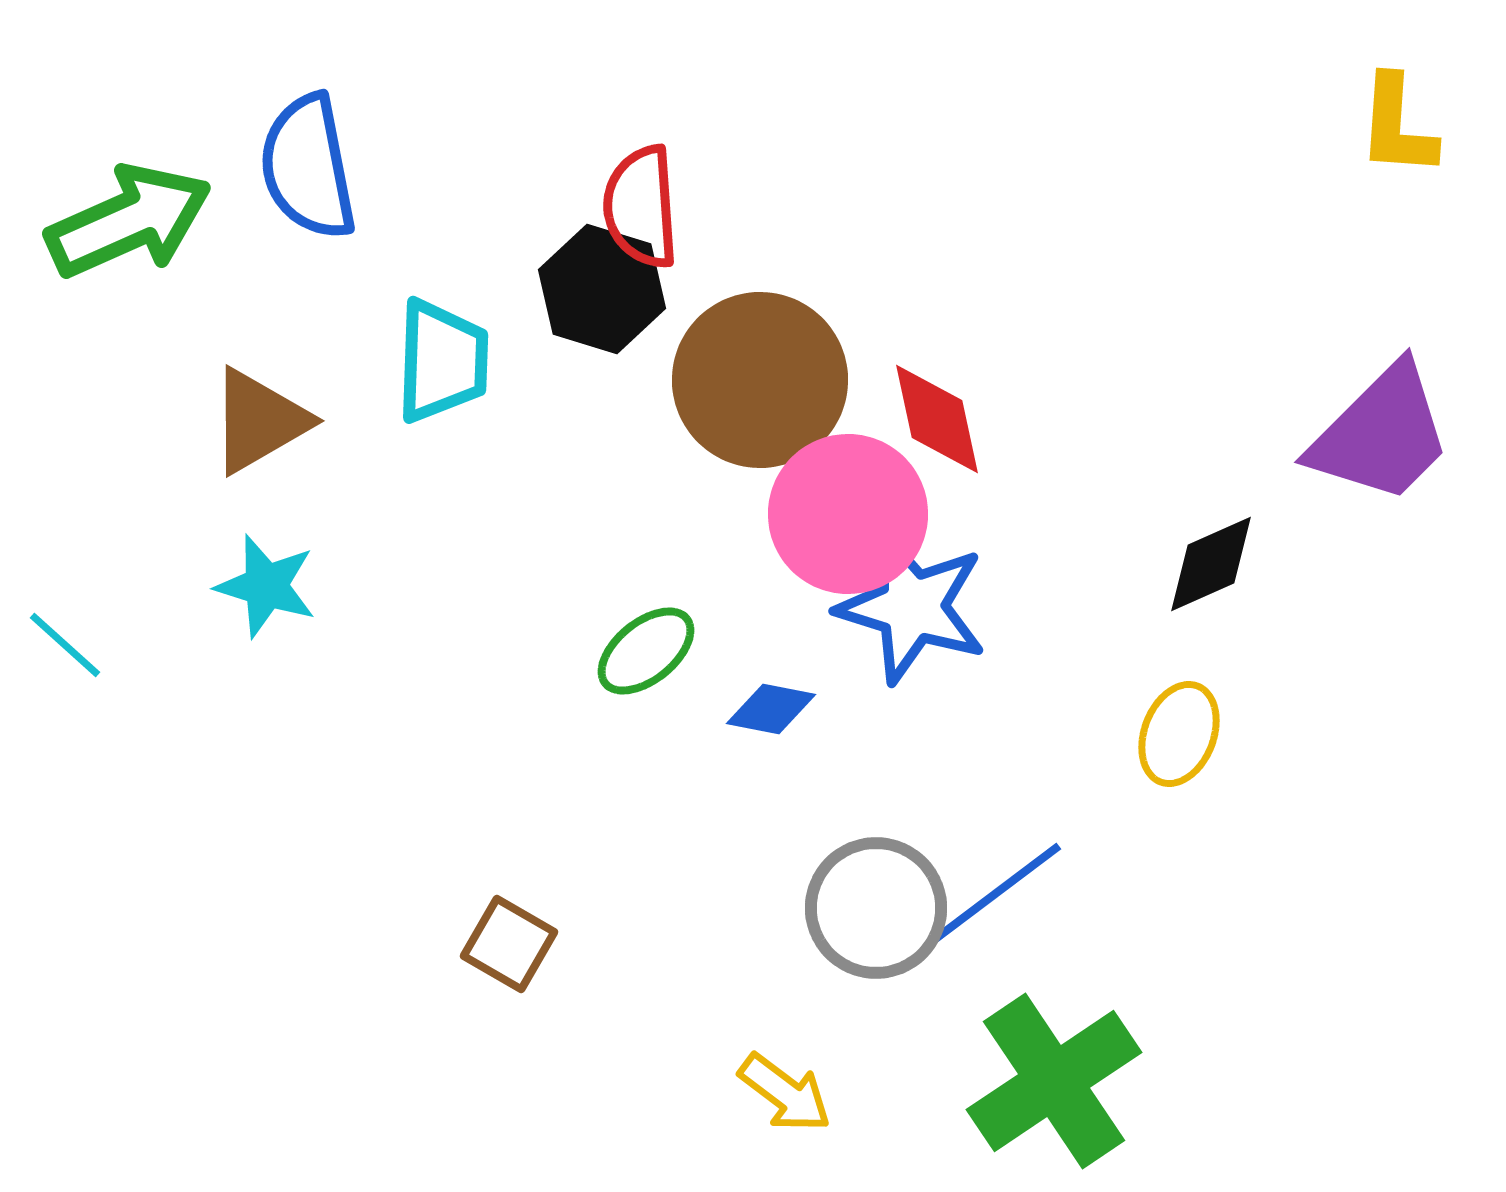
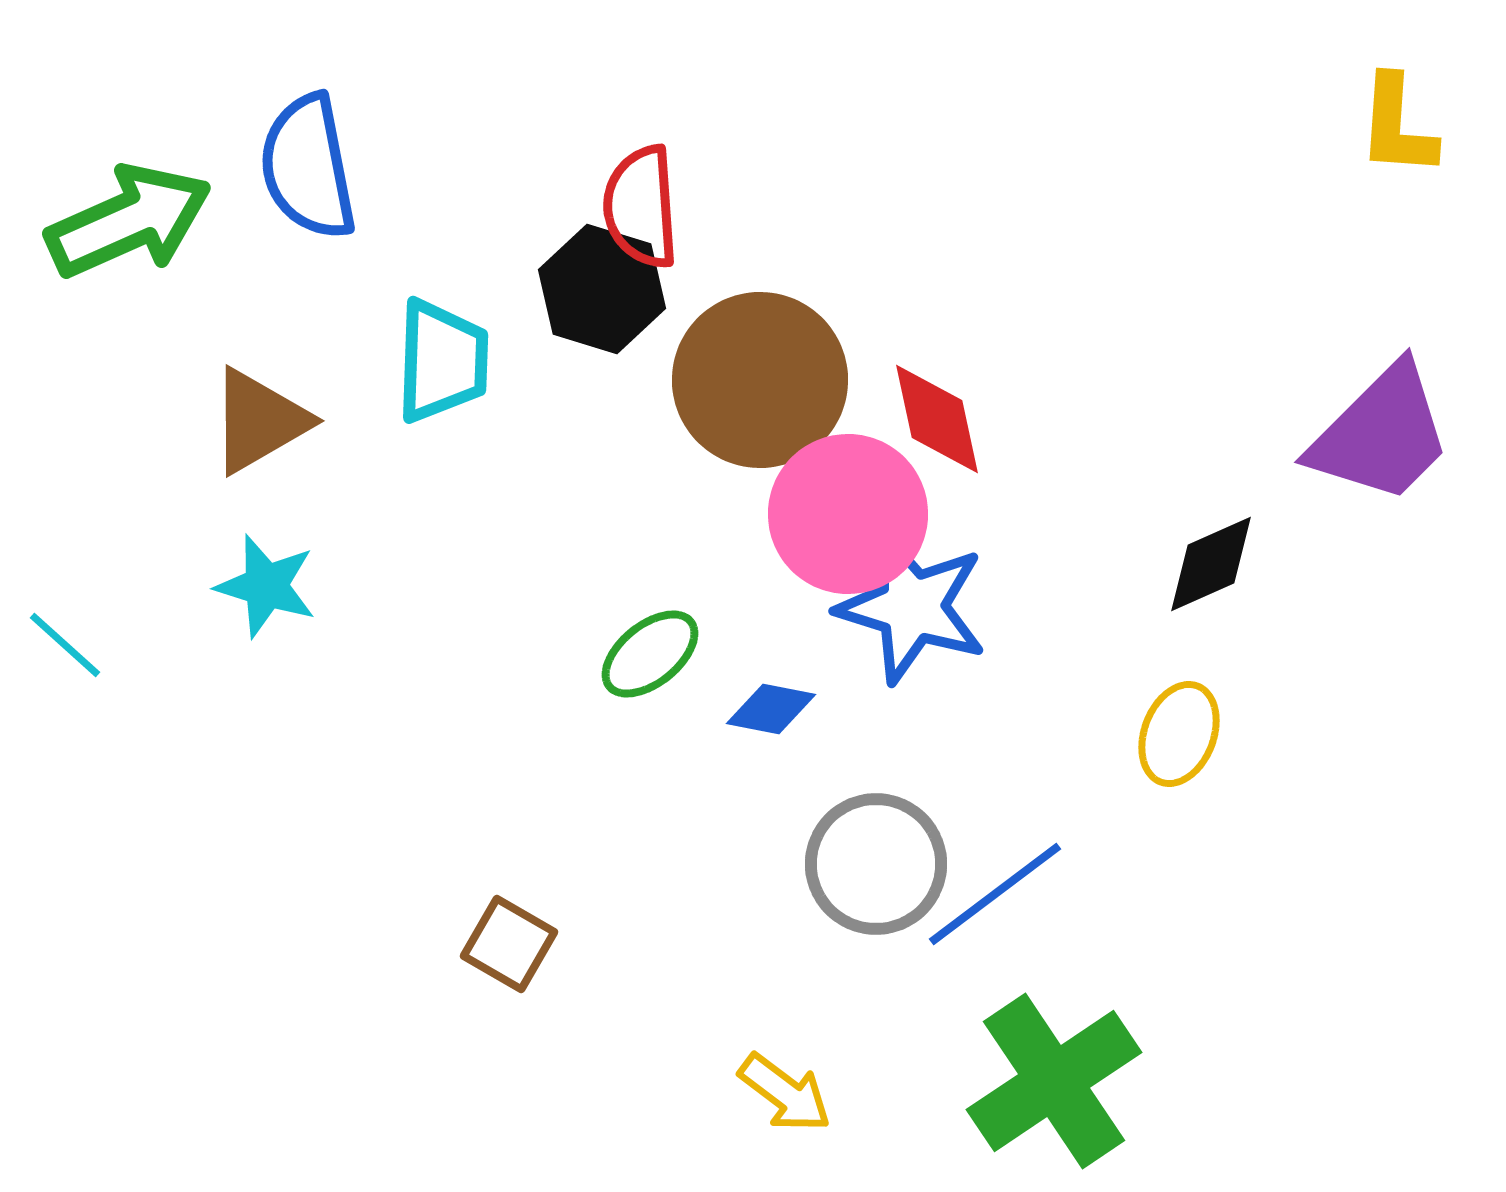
green ellipse: moved 4 px right, 3 px down
gray circle: moved 44 px up
